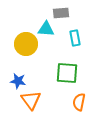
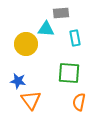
green square: moved 2 px right
